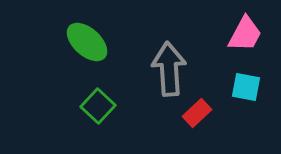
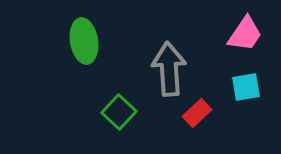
pink trapezoid: rotated 6 degrees clockwise
green ellipse: moved 3 px left, 1 px up; rotated 39 degrees clockwise
cyan square: rotated 20 degrees counterclockwise
green square: moved 21 px right, 6 px down
